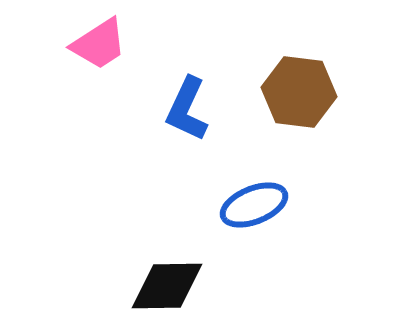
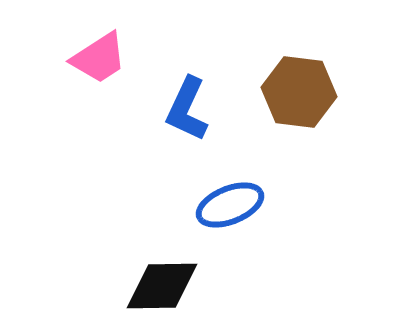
pink trapezoid: moved 14 px down
blue ellipse: moved 24 px left
black diamond: moved 5 px left
